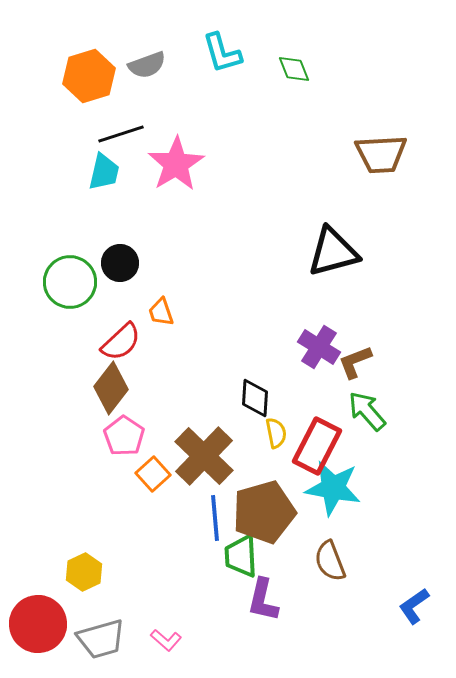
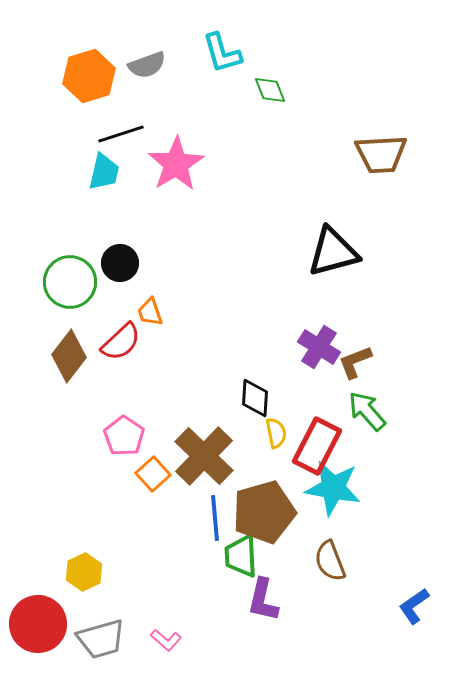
green diamond: moved 24 px left, 21 px down
orange trapezoid: moved 11 px left
brown diamond: moved 42 px left, 32 px up
